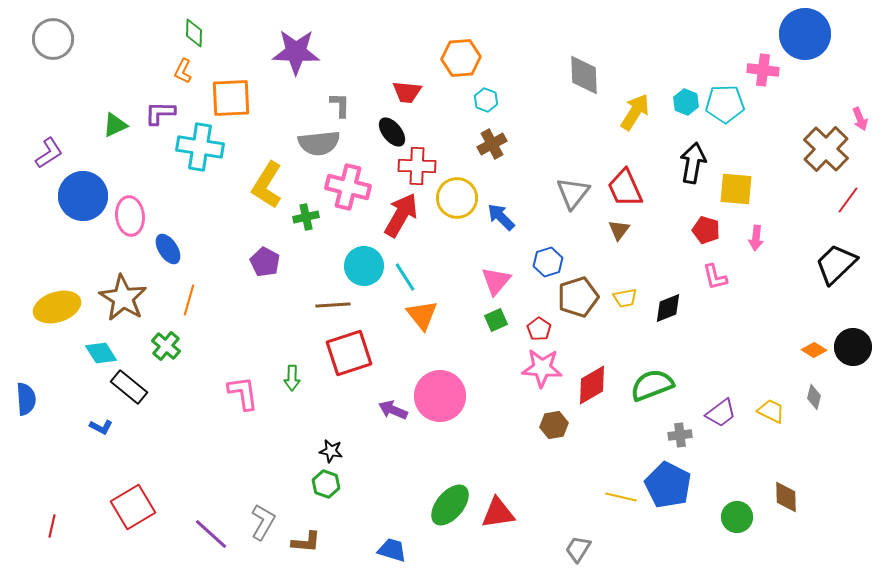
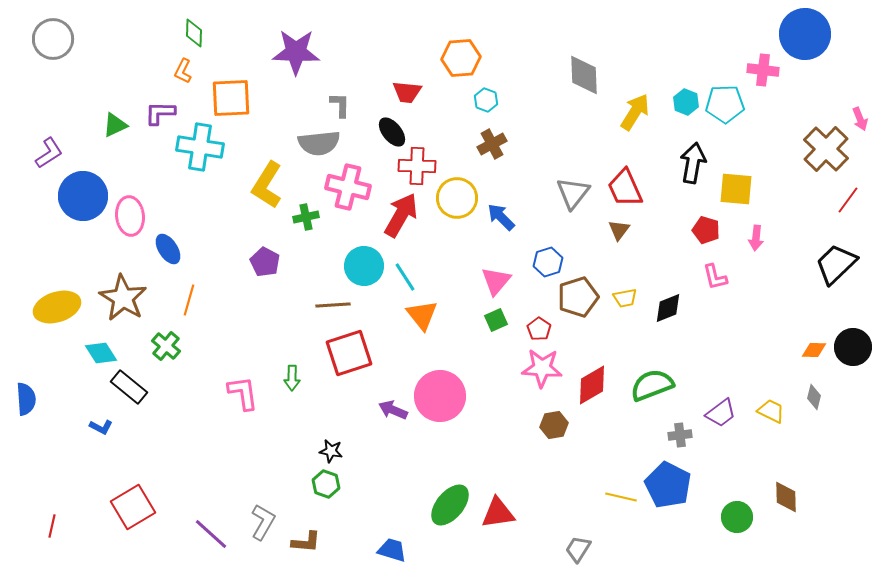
orange diamond at (814, 350): rotated 30 degrees counterclockwise
